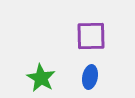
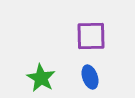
blue ellipse: rotated 30 degrees counterclockwise
